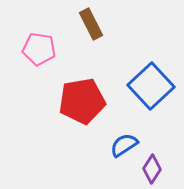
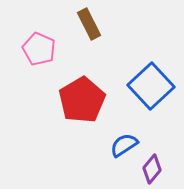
brown rectangle: moved 2 px left
pink pentagon: rotated 16 degrees clockwise
red pentagon: moved 1 px up; rotated 21 degrees counterclockwise
purple diamond: rotated 8 degrees clockwise
